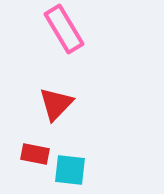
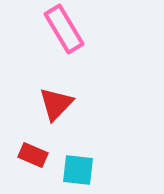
red rectangle: moved 2 px left, 1 px down; rotated 12 degrees clockwise
cyan square: moved 8 px right
